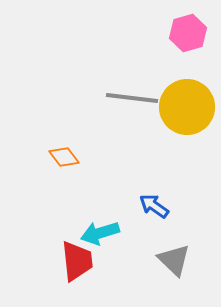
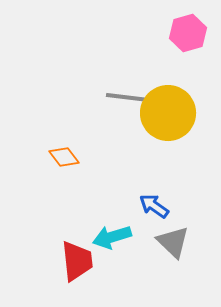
yellow circle: moved 19 px left, 6 px down
cyan arrow: moved 12 px right, 4 px down
gray triangle: moved 1 px left, 18 px up
